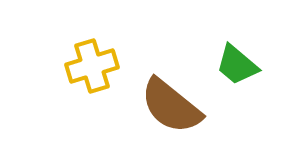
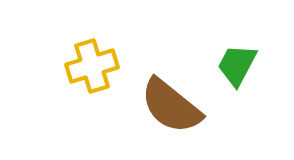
green trapezoid: rotated 78 degrees clockwise
